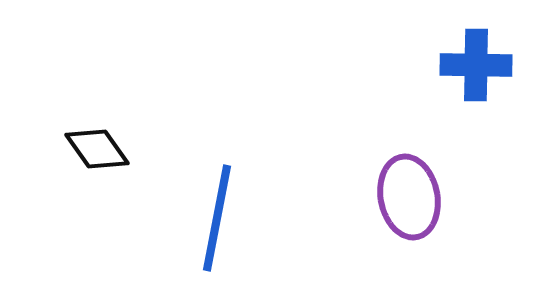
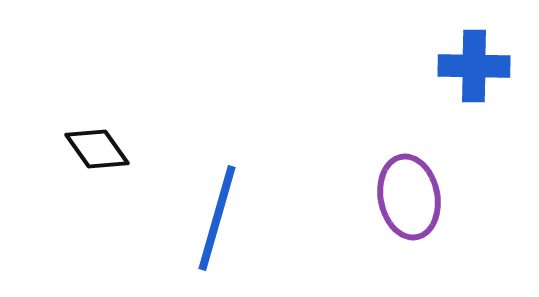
blue cross: moved 2 px left, 1 px down
blue line: rotated 5 degrees clockwise
